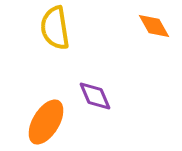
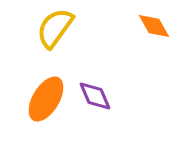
yellow semicircle: rotated 45 degrees clockwise
orange ellipse: moved 23 px up
